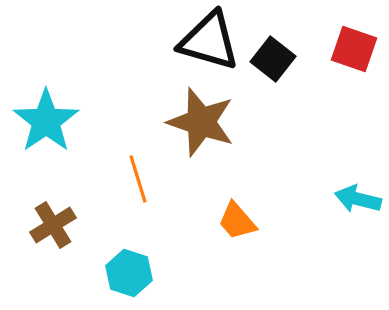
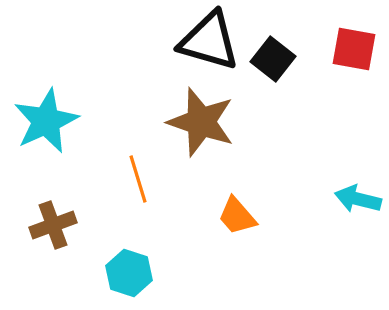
red square: rotated 9 degrees counterclockwise
cyan star: rotated 10 degrees clockwise
orange trapezoid: moved 5 px up
brown cross: rotated 12 degrees clockwise
